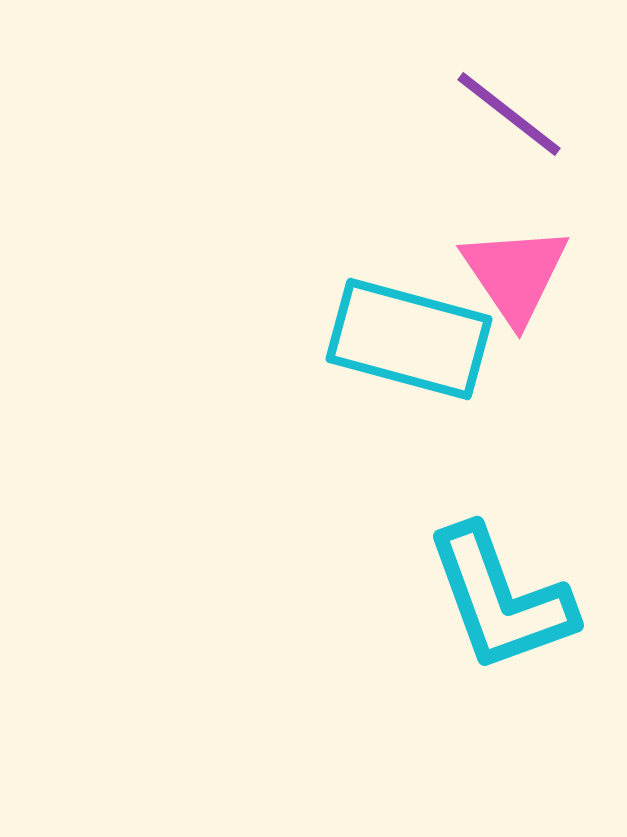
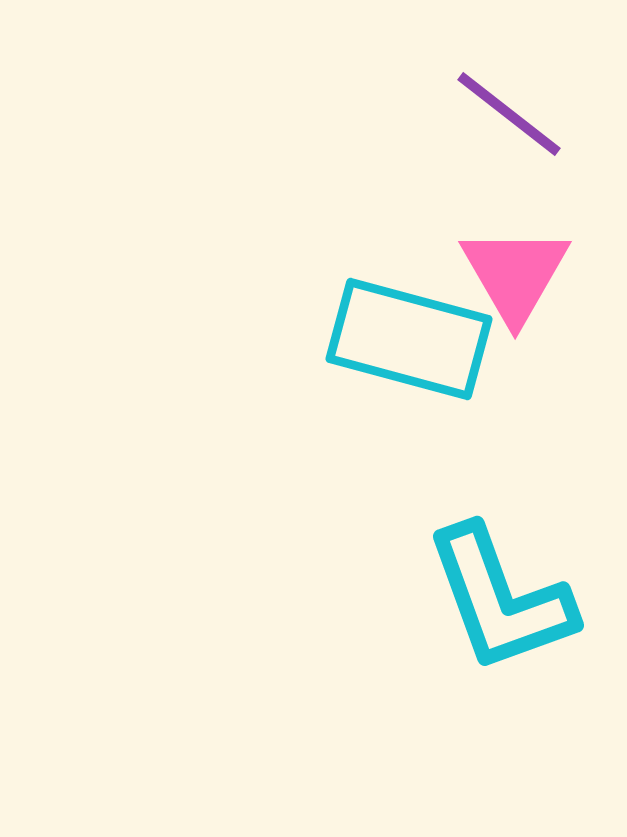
pink triangle: rotated 4 degrees clockwise
